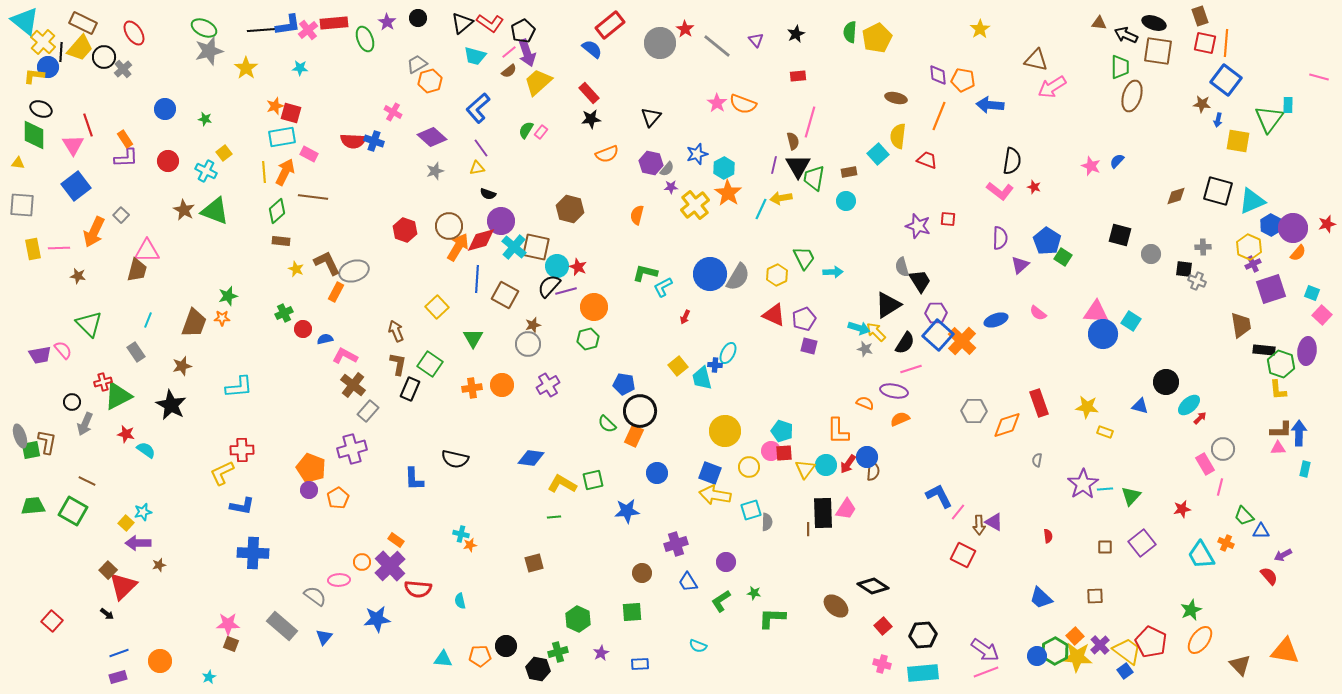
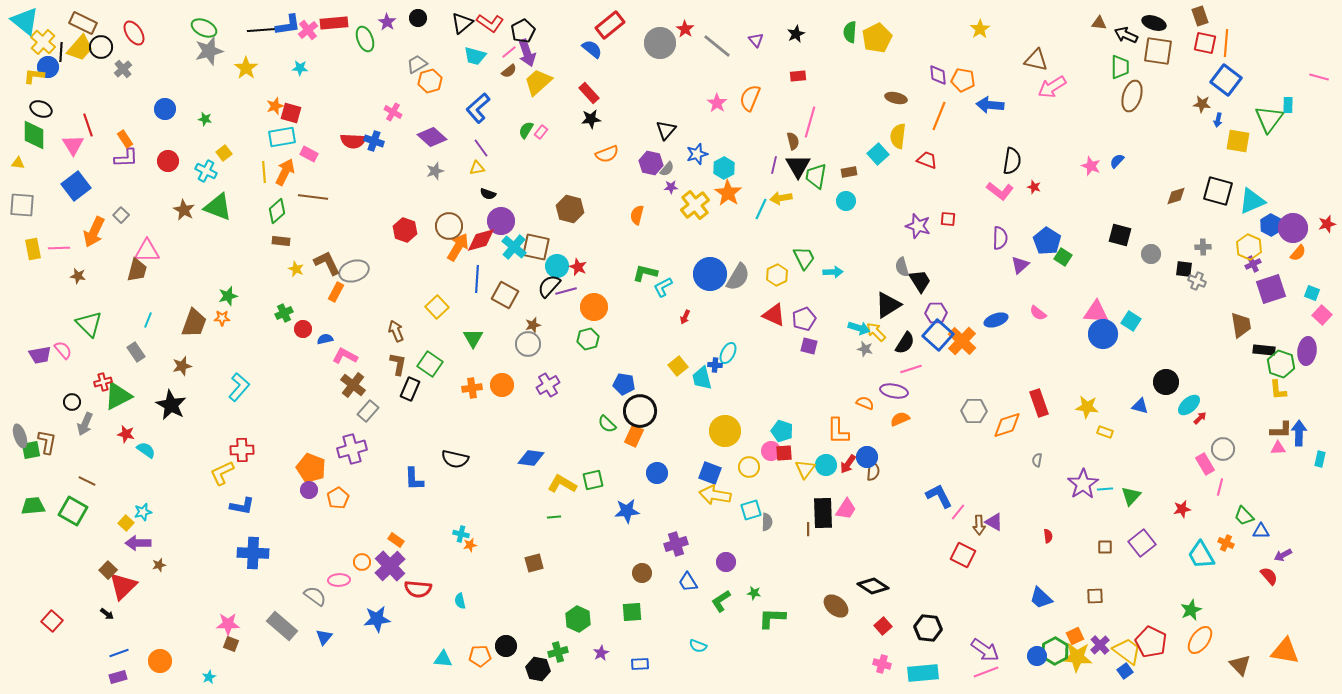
black circle at (104, 57): moved 3 px left, 10 px up
orange semicircle at (743, 104): moved 7 px right, 6 px up; rotated 92 degrees clockwise
black triangle at (651, 117): moved 15 px right, 13 px down
green trapezoid at (814, 178): moved 2 px right, 2 px up
green triangle at (215, 211): moved 3 px right, 4 px up
cyan L-shape at (239, 387): rotated 44 degrees counterclockwise
cyan rectangle at (1305, 469): moved 15 px right, 10 px up
black hexagon at (923, 635): moved 5 px right, 7 px up; rotated 12 degrees clockwise
orange square at (1075, 636): rotated 18 degrees clockwise
